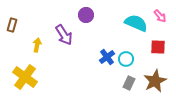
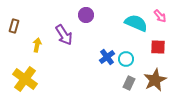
brown rectangle: moved 2 px right, 1 px down
yellow cross: moved 2 px down
brown star: moved 1 px up
